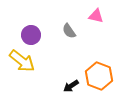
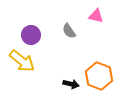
black arrow: moved 2 px up; rotated 133 degrees counterclockwise
